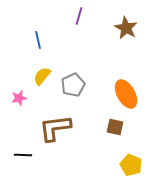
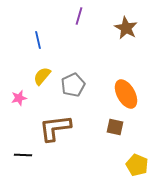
yellow pentagon: moved 6 px right
